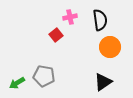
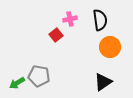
pink cross: moved 2 px down
gray pentagon: moved 5 px left
